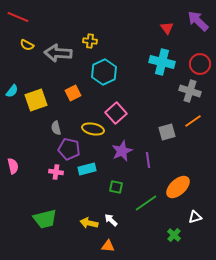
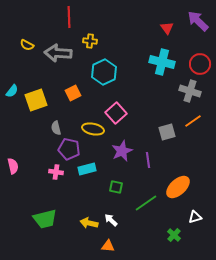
red line: moved 51 px right; rotated 65 degrees clockwise
